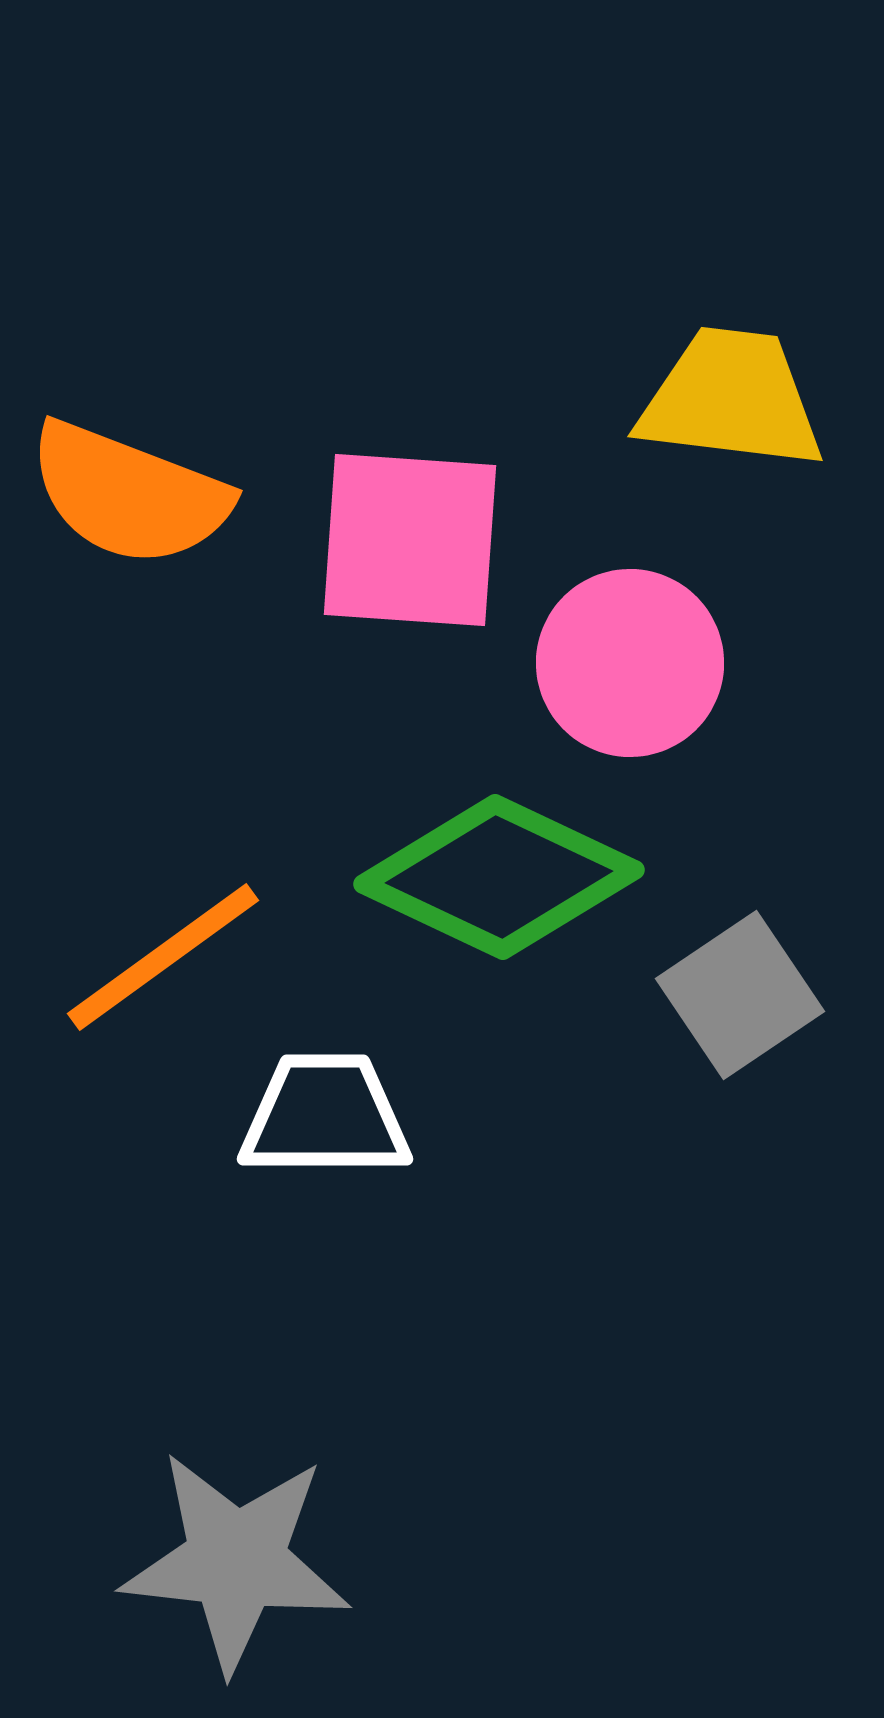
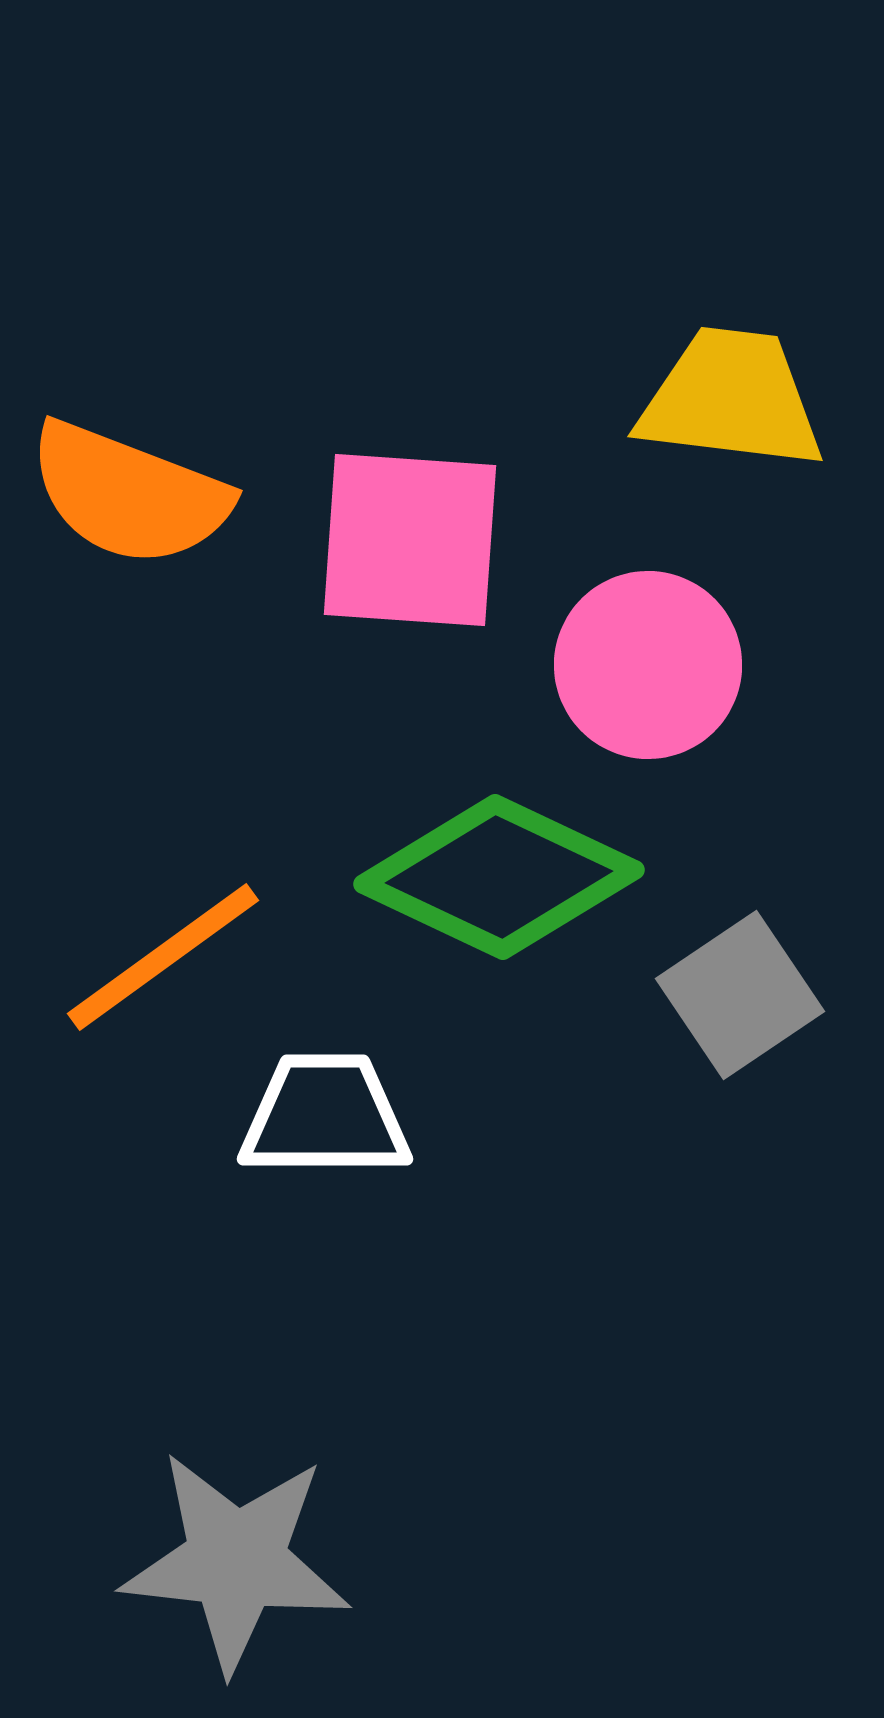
pink circle: moved 18 px right, 2 px down
